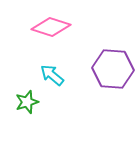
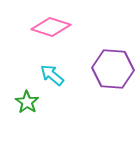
green star: rotated 20 degrees counterclockwise
